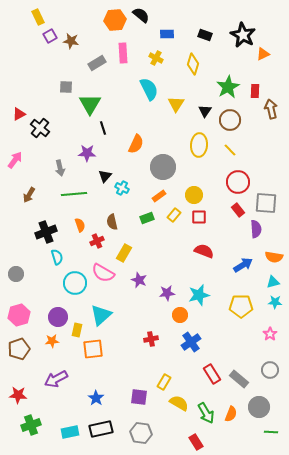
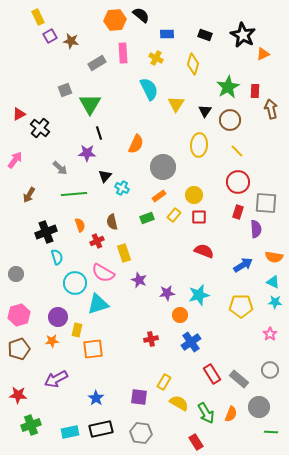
gray square at (66, 87): moved 1 px left, 3 px down; rotated 24 degrees counterclockwise
black line at (103, 128): moved 4 px left, 5 px down
yellow line at (230, 150): moved 7 px right, 1 px down
gray arrow at (60, 168): rotated 35 degrees counterclockwise
red rectangle at (238, 210): moved 2 px down; rotated 56 degrees clockwise
yellow rectangle at (124, 253): rotated 48 degrees counterclockwise
cyan triangle at (273, 282): rotated 40 degrees clockwise
cyan triangle at (101, 315): moved 3 px left, 11 px up; rotated 25 degrees clockwise
